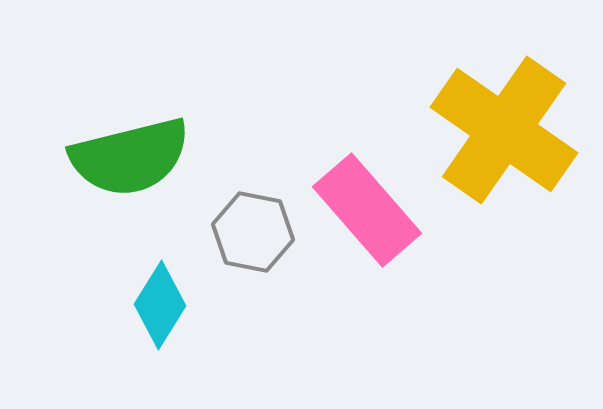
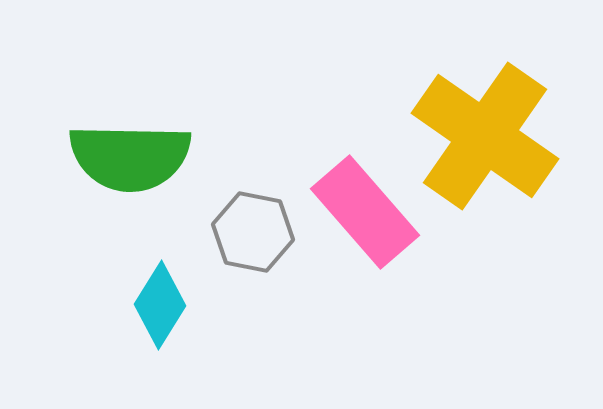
yellow cross: moved 19 px left, 6 px down
green semicircle: rotated 15 degrees clockwise
pink rectangle: moved 2 px left, 2 px down
